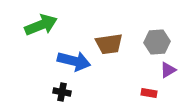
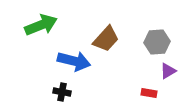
brown trapezoid: moved 3 px left, 5 px up; rotated 40 degrees counterclockwise
purple triangle: moved 1 px down
